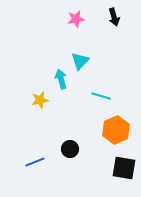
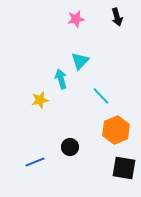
black arrow: moved 3 px right
cyan line: rotated 30 degrees clockwise
black circle: moved 2 px up
